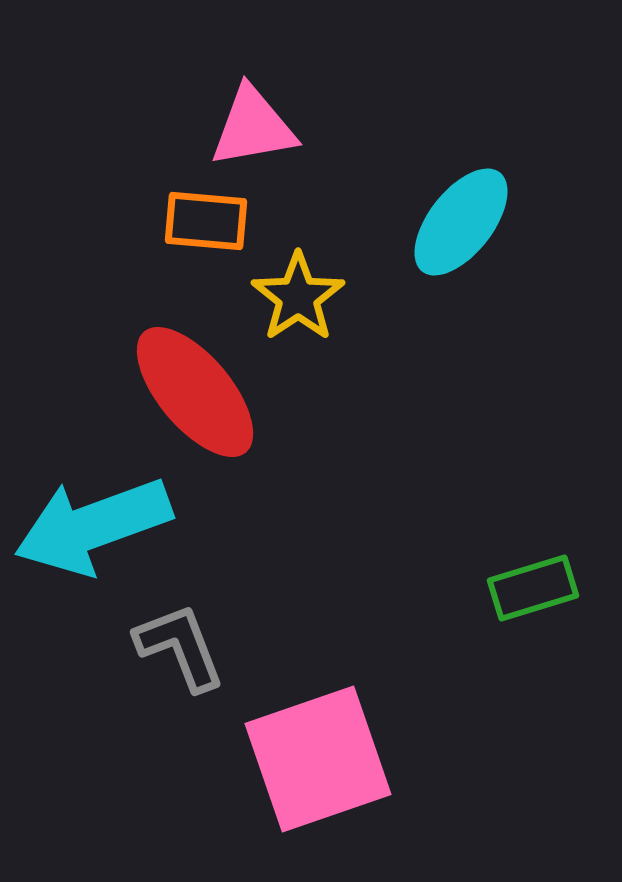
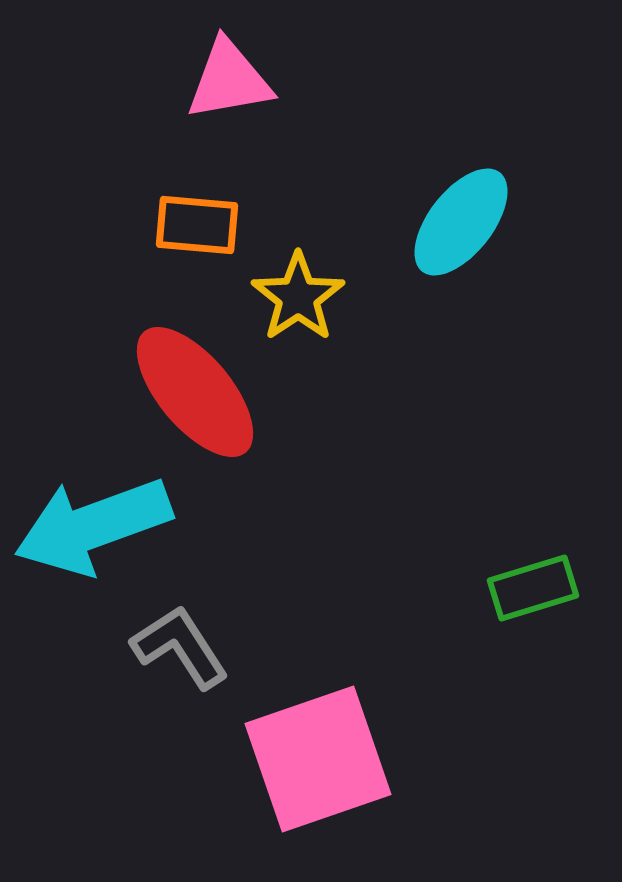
pink triangle: moved 24 px left, 47 px up
orange rectangle: moved 9 px left, 4 px down
gray L-shape: rotated 12 degrees counterclockwise
